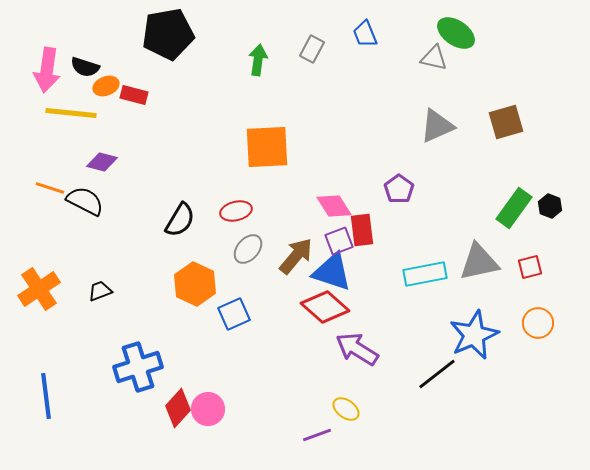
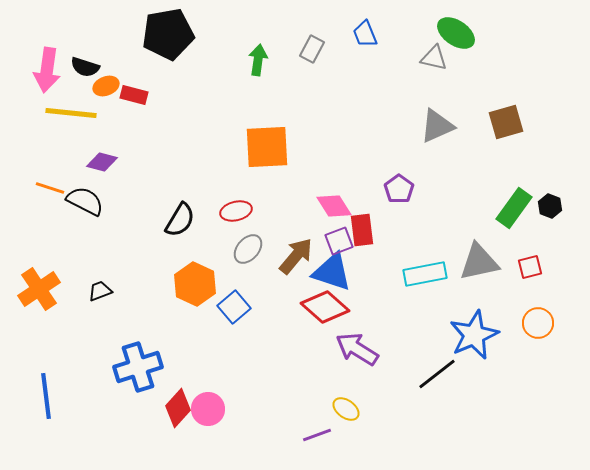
blue square at (234, 314): moved 7 px up; rotated 16 degrees counterclockwise
